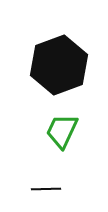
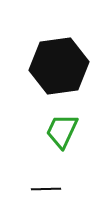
black hexagon: moved 1 px down; rotated 12 degrees clockwise
